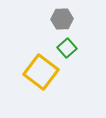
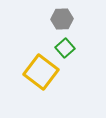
green square: moved 2 px left
